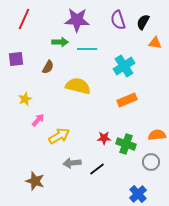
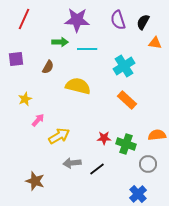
orange rectangle: rotated 66 degrees clockwise
gray circle: moved 3 px left, 2 px down
